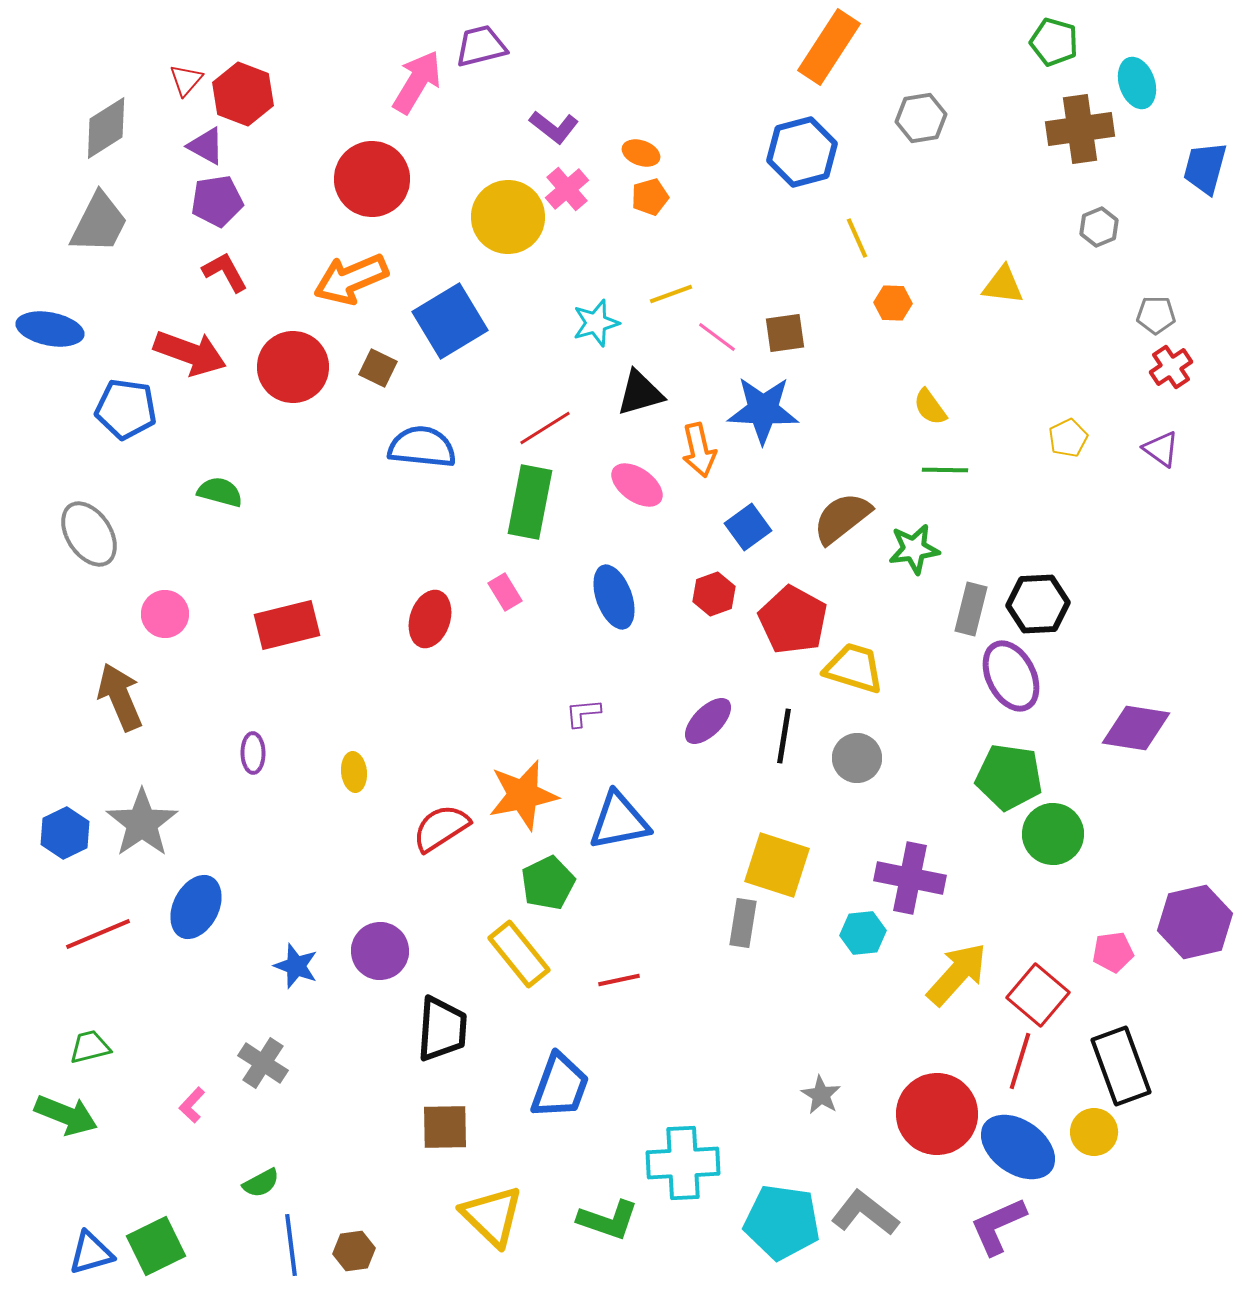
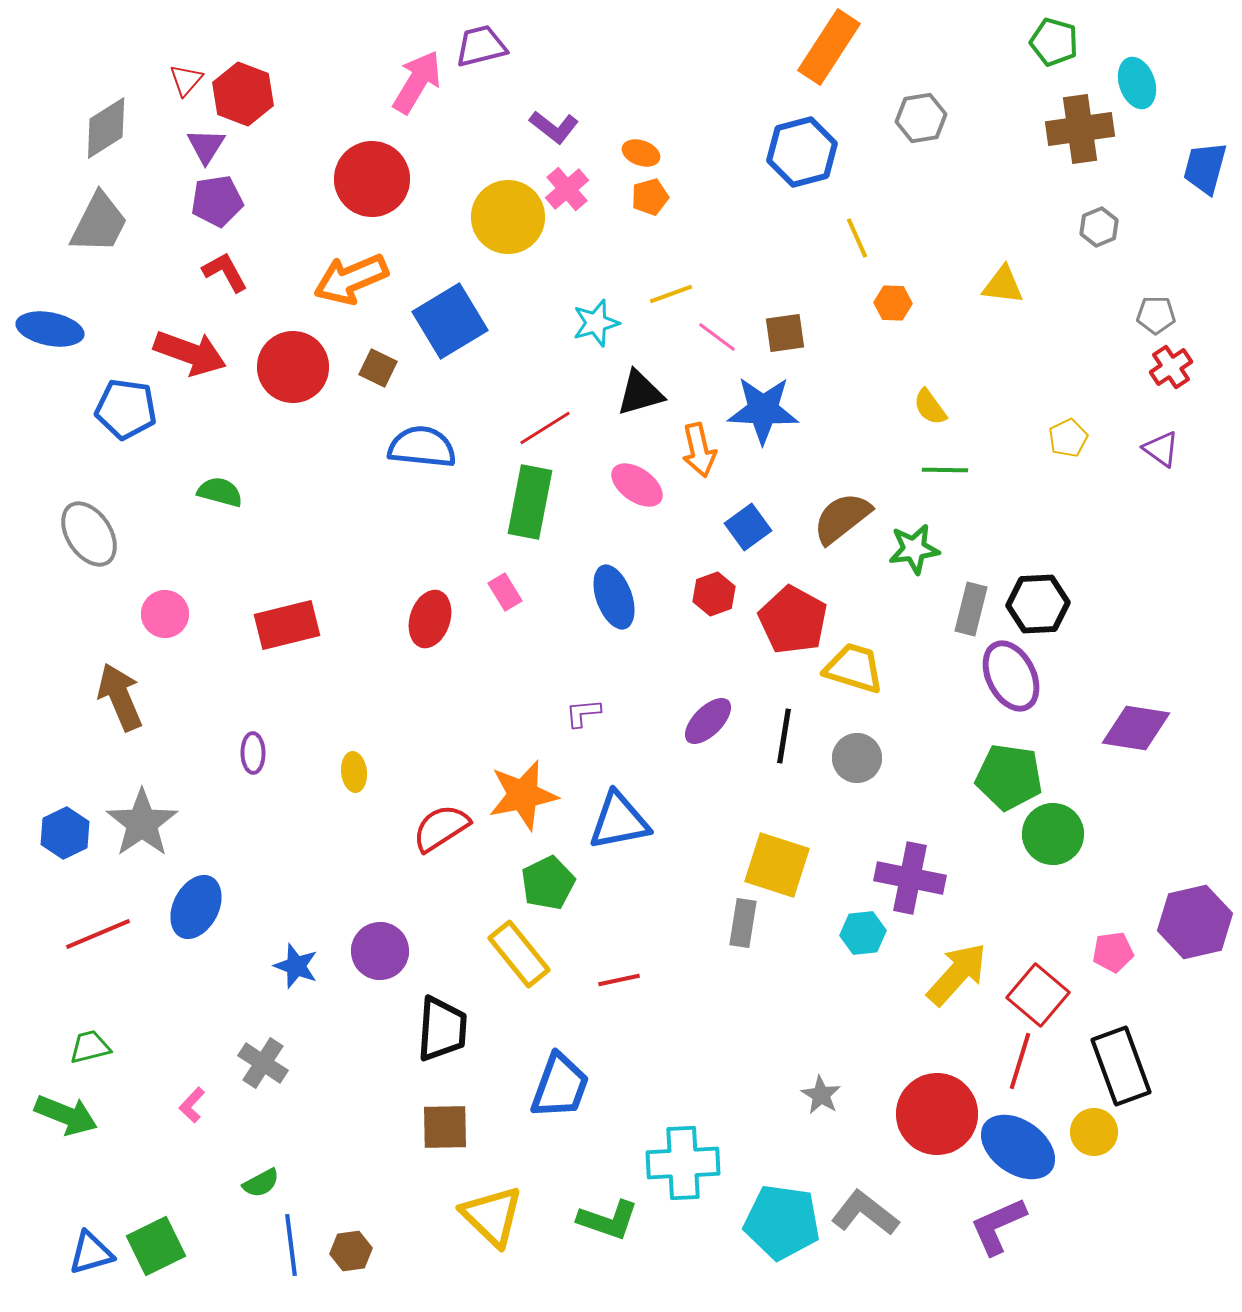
purple triangle at (206, 146): rotated 33 degrees clockwise
brown hexagon at (354, 1251): moved 3 px left
